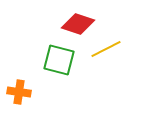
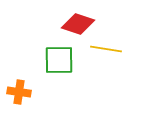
yellow line: rotated 36 degrees clockwise
green square: rotated 16 degrees counterclockwise
